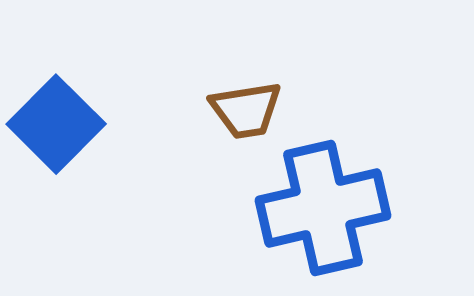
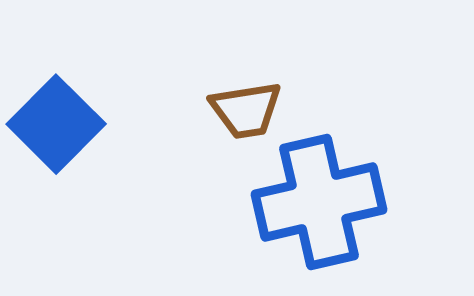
blue cross: moved 4 px left, 6 px up
